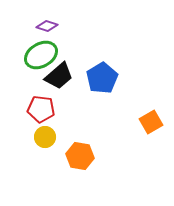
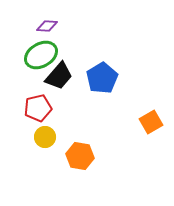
purple diamond: rotated 15 degrees counterclockwise
black trapezoid: rotated 8 degrees counterclockwise
red pentagon: moved 3 px left, 1 px up; rotated 20 degrees counterclockwise
